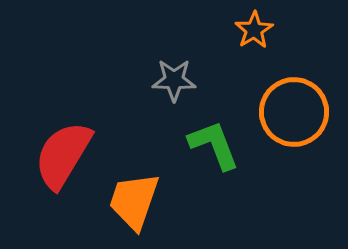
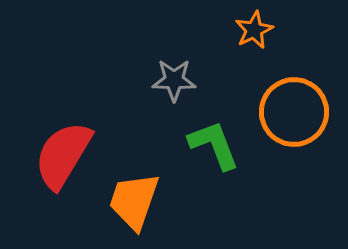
orange star: rotated 6 degrees clockwise
